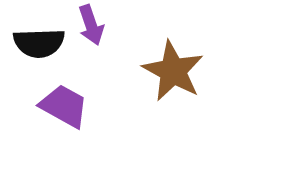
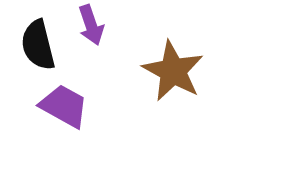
black semicircle: moved 1 px left, 2 px down; rotated 78 degrees clockwise
